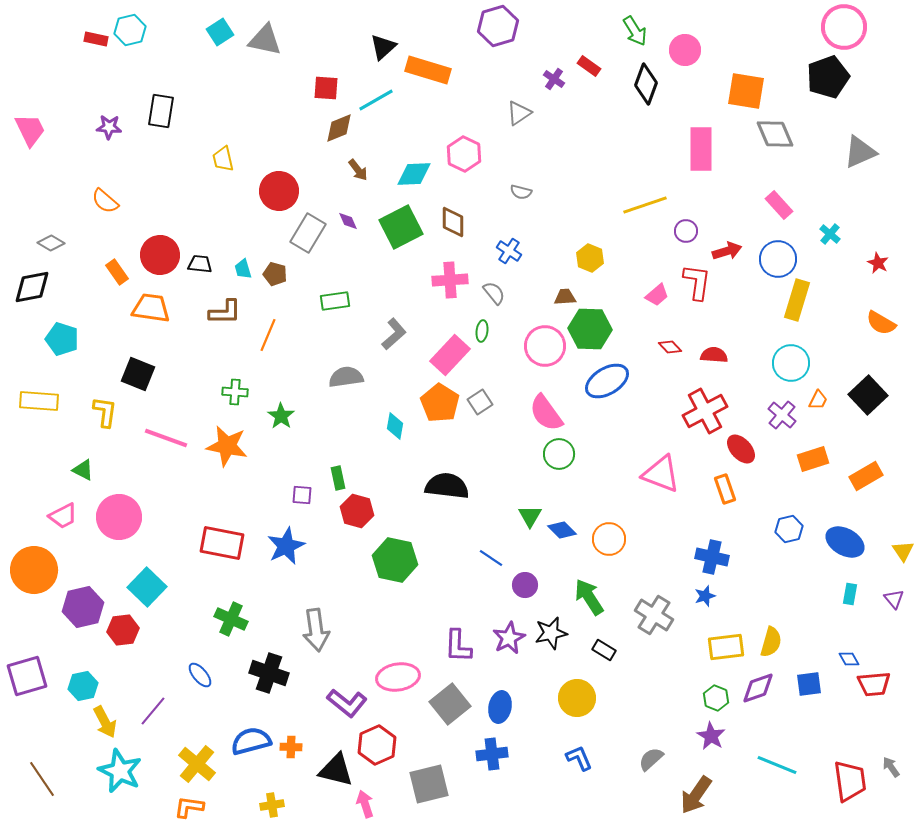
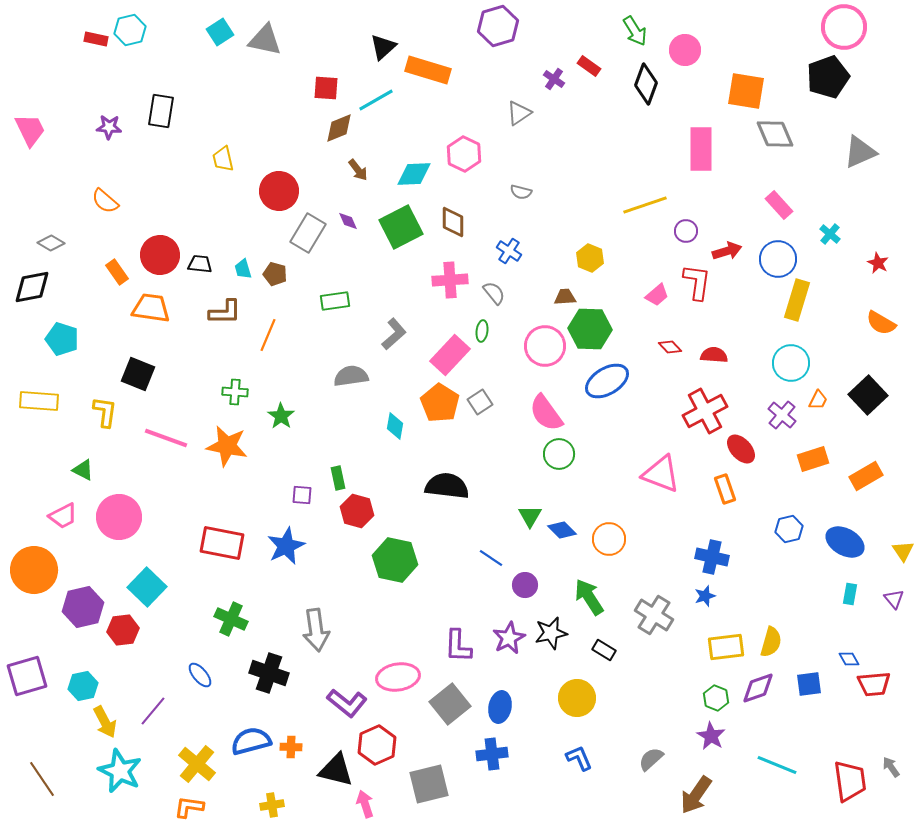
gray semicircle at (346, 377): moved 5 px right, 1 px up
